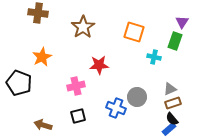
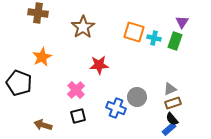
cyan cross: moved 19 px up
pink cross: moved 4 px down; rotated 30 degrees counterclockwise
